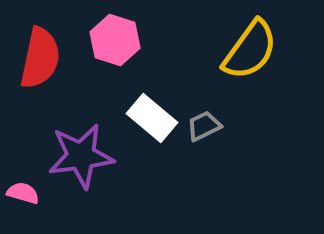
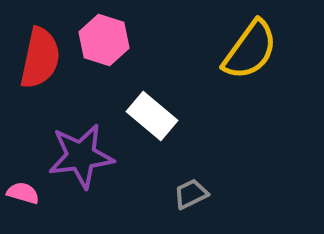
pink hexagon: moved 11 px left
white rectangle: moved 2 px up
gray trapezoid: moved 13 px left, 68 px down
